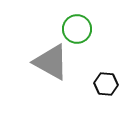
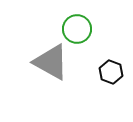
black hexagon: moved 5 px right, 12 px up; rotated 15 degrees clockwise
